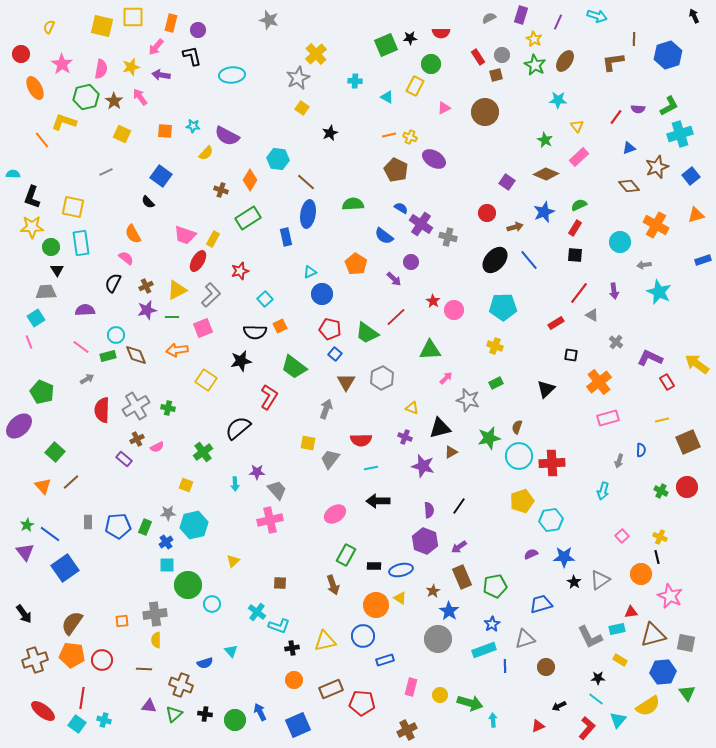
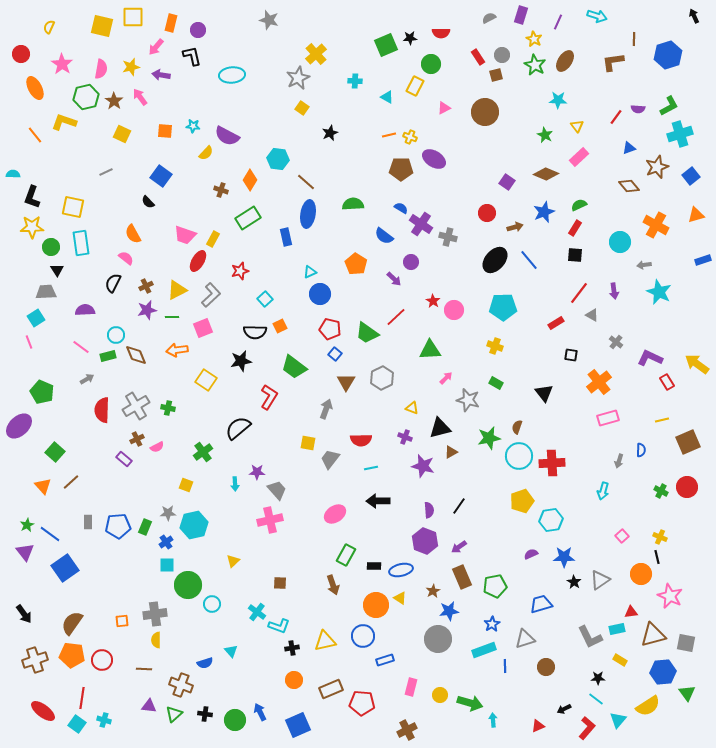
orange line at (42, 140): moved 7 px left, 5 px up
green star at (545, 140): moved 5 px up
brown pentagon at (396, 170): moved 5 px right, 1 px up; rotated 25 degrees counterclockwise
blue circle at (322, 294): moved 2 px left
green rectangle at (496, 383): rotated 56 degrees clockwise
black triangle at (546, 389): moved 2 px left, 4 px down; rotated 24 degrees counterclockwise
blue star at (449, 611): rotated 30 degrees clockwise
black arrow at (559, 706): moved 5 px right, 3 px down
